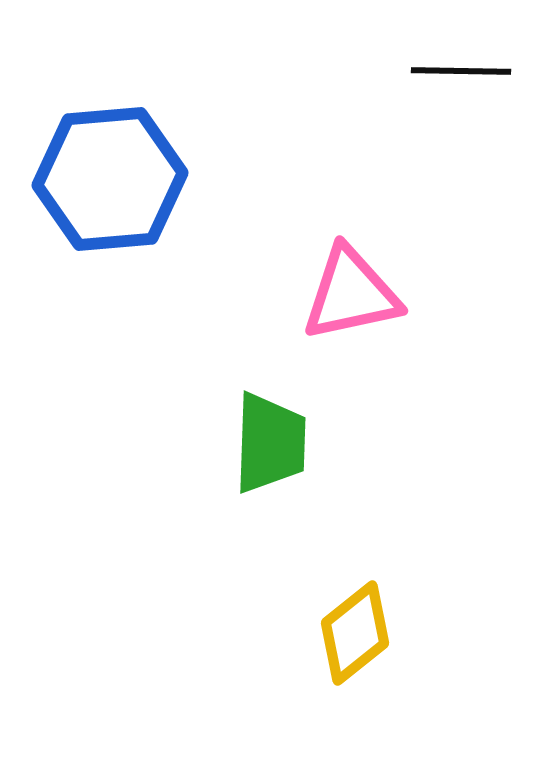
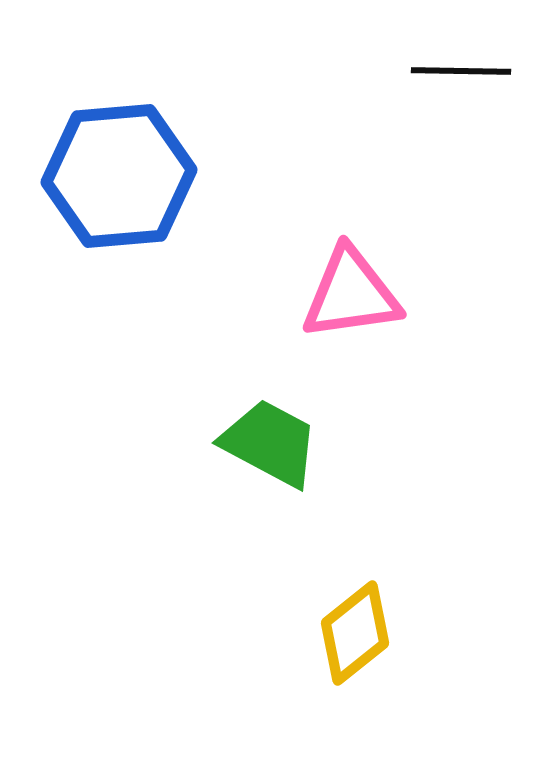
blue hexagon: moved 9 px right, 3 px up
pink triangle: rotated 4 degrees clockwise
green trapezoid: rotated 64 degrees counterclockwise
